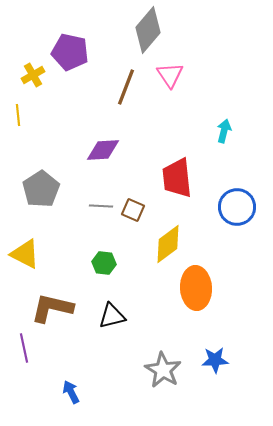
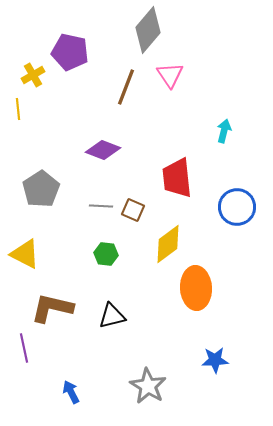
yellow line: moved 6 px up
purple diamond: rotated 24 degrees clockwise
green hexagon: moved 2 px right, 9 px up
gray star: moved 15 px left, 16 px down
